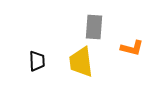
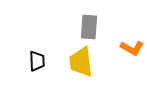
gray rectangle: moved 5 px left
orange L-shape: rotated 15 degrees clockwise
